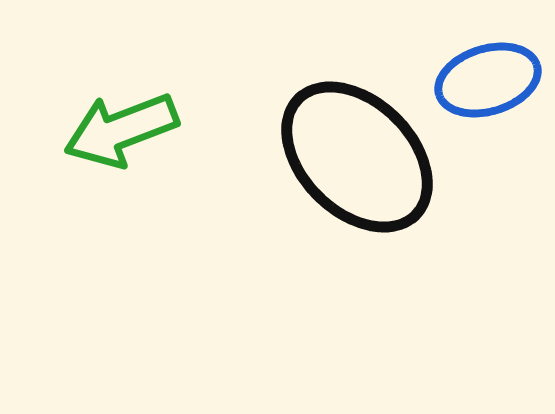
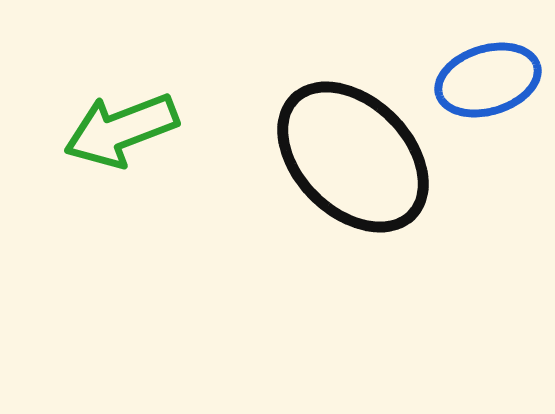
black ellipse: moved 4 px left
